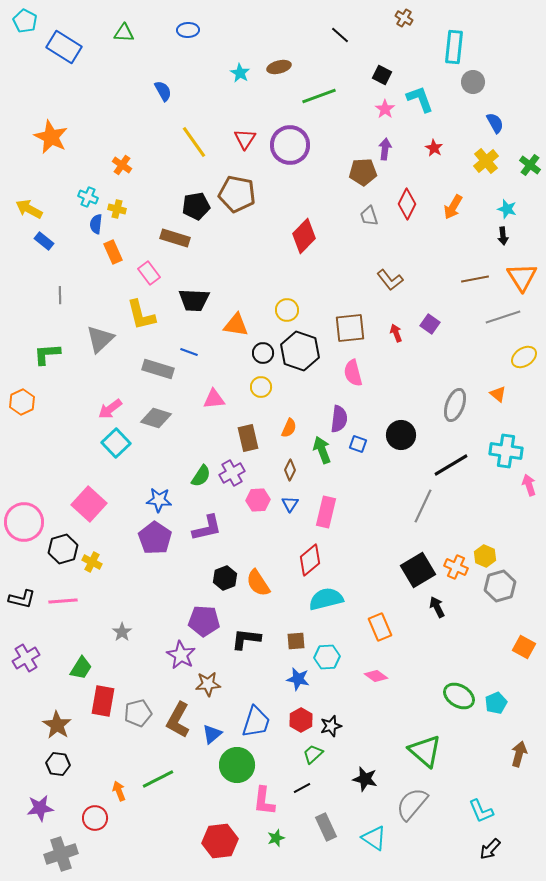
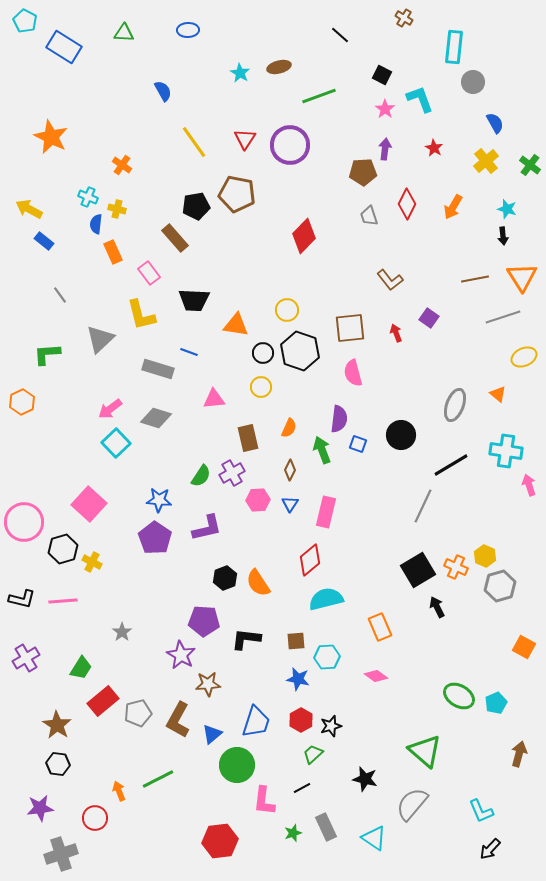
brown rectangle at (175, 238): rotated 32 degrees clockwise
gray line at (60, 295): rotated 36 degrees counterclockwise
purple square at (430, 324): moved 1 px left, 6 px up
yellow ellipse at (524, 357): rotated 10 degrees clockwise
red rectangle at (103, 701): rotated 40 degrees clockwise
green star at (276, 838): moved 17 px right, 5 px up
